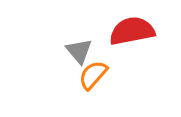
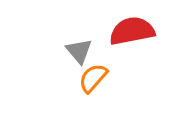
orange semicircle: moved 3 px down
